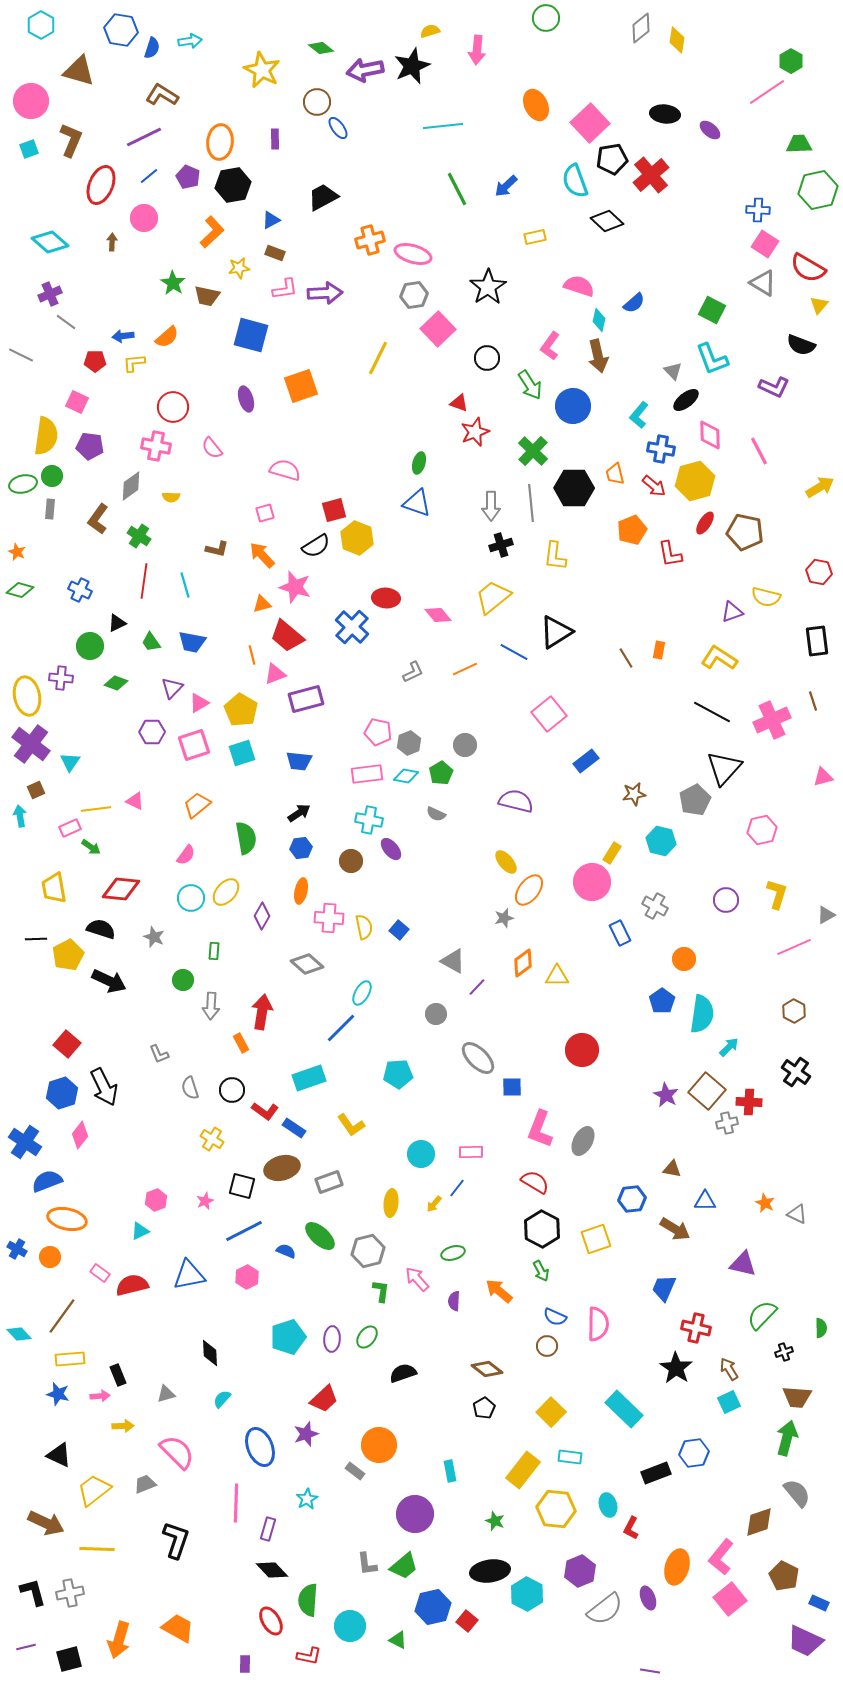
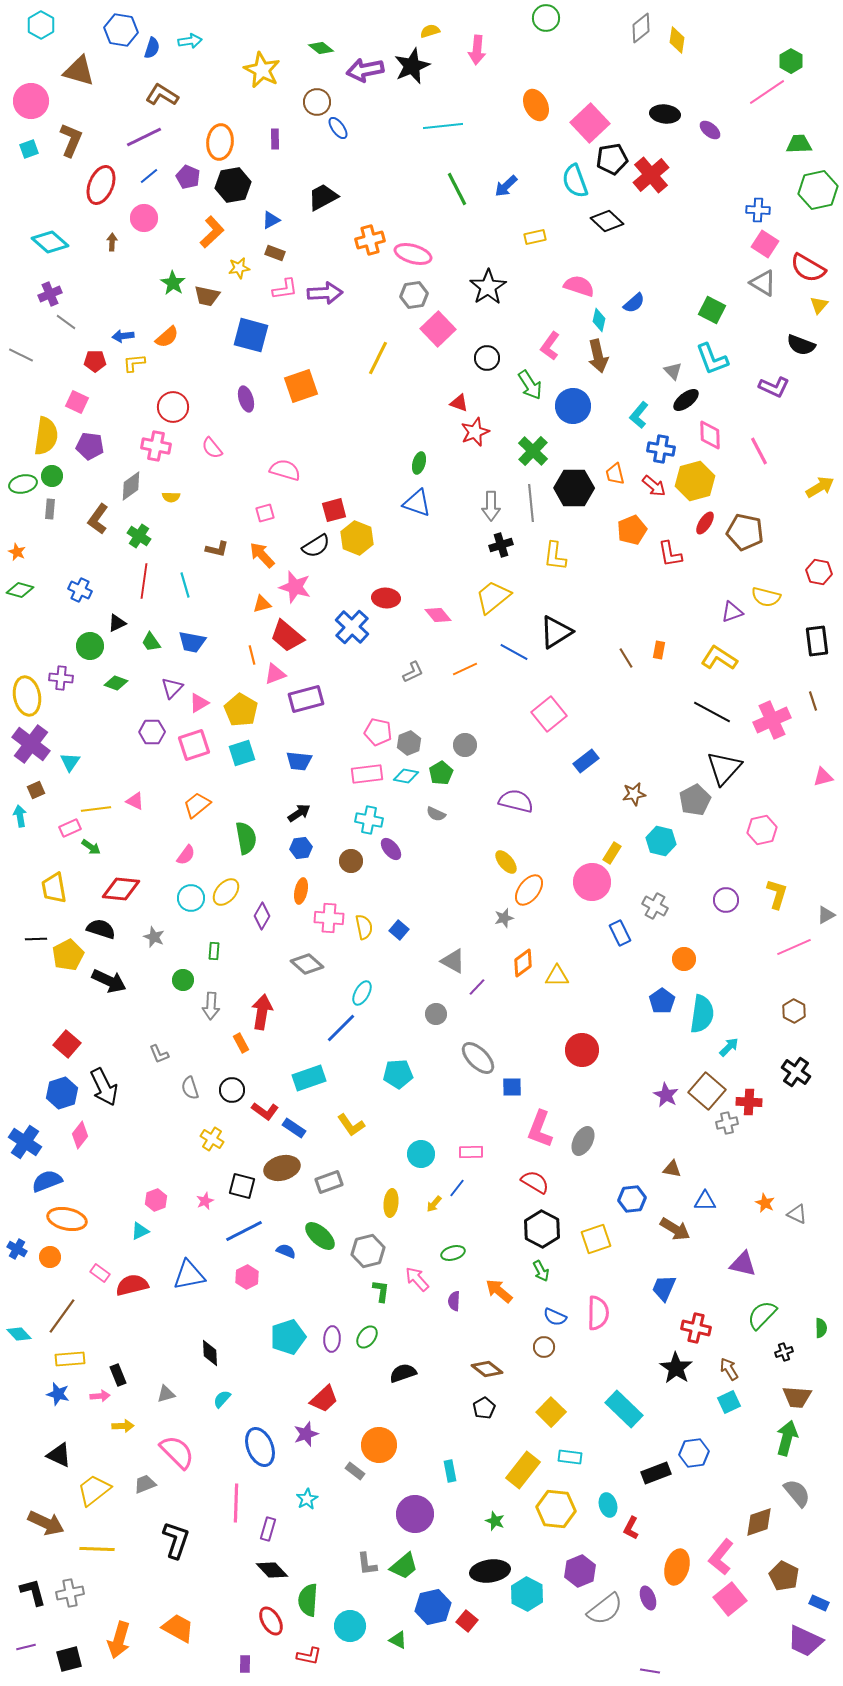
pink semicircle at (598, 1324): moved 11 px up
brown circle at (547, 1346): moved 3 px left, 1 px down
